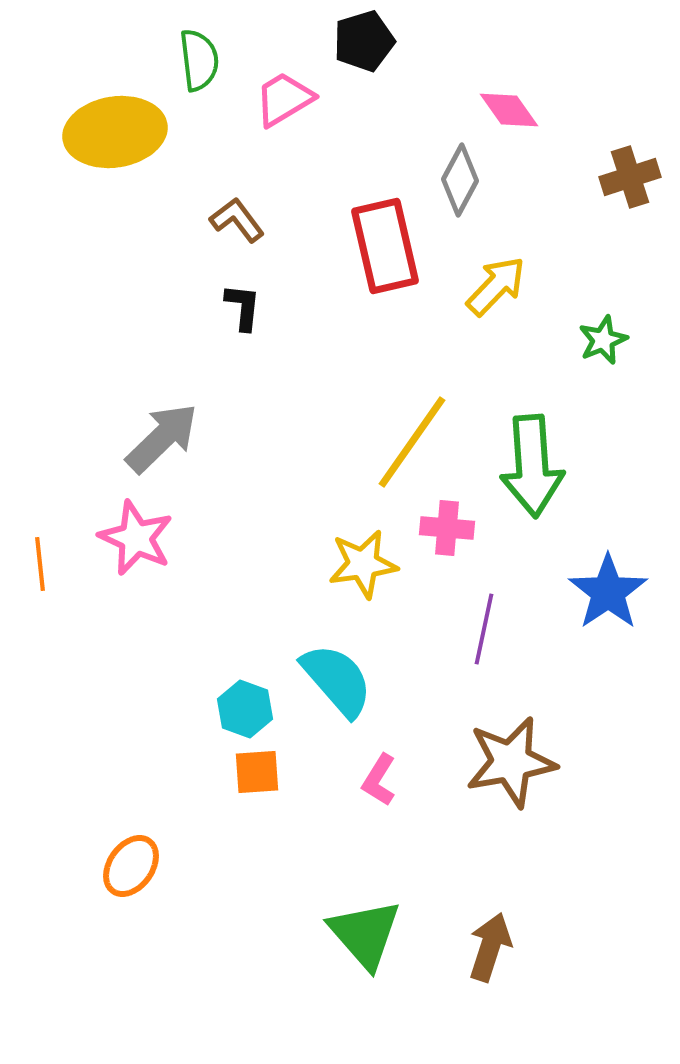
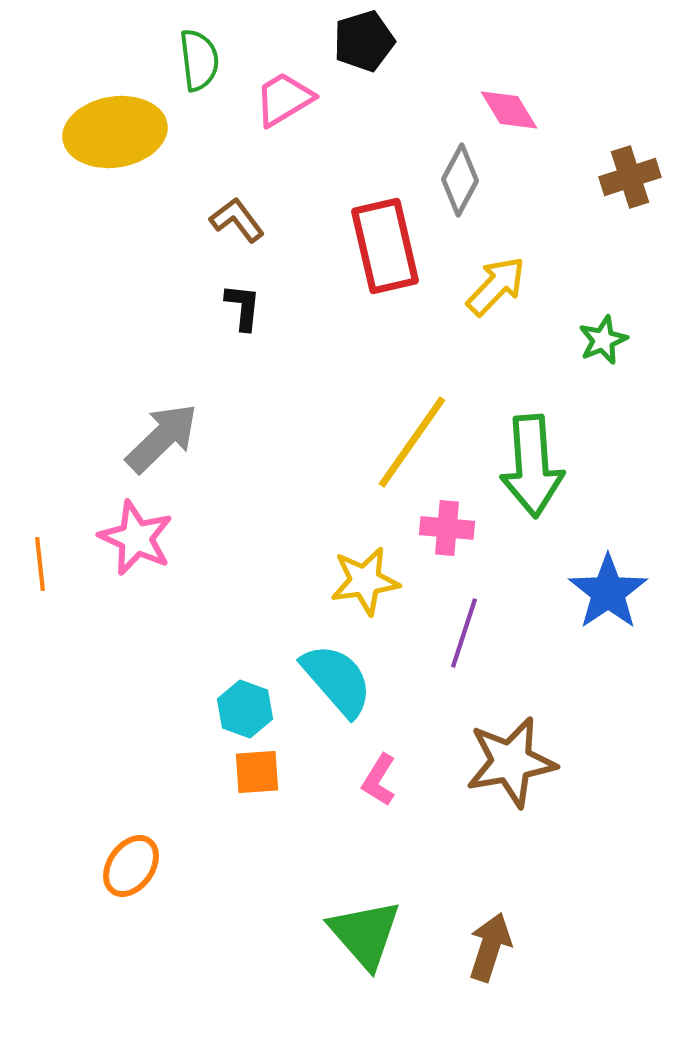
pink diamond: rotated 4 degrees clockwise
yellow star: moved 2 px right, 17 px down
purple line: moved 20 px left, 4 px down; rotated 6 degrees clockwise
